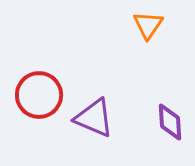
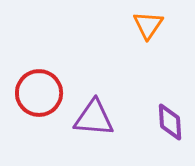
red circle: moved 2 px up
purple triangle: rotated 18 degrees counterclockwise
